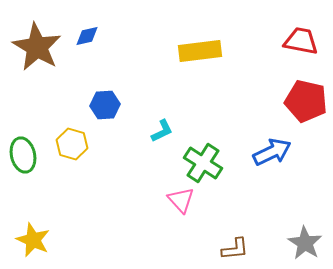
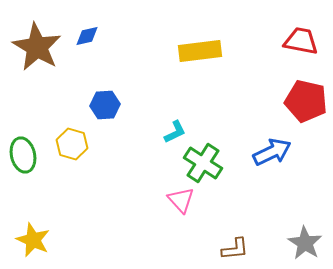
cyan L-shape: moved 13 px right, 1 px down
